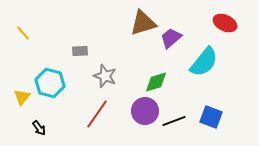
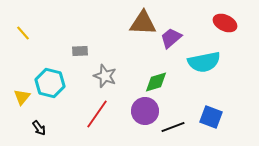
brown triangle: rotated 20 degrees clockwise
cyan semicircle: rotated 40 degrees clockwise
black line: moved 1 px left, 6 px down
